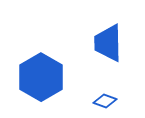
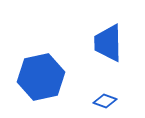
blue hexagon: rotated 18 degrees clockwise
